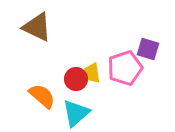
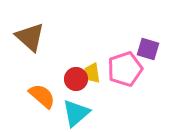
brown triangle: moved 7 px left, 10 px down; rotated 16 degrees clockwise
pink pentagon: moved 1 px down
